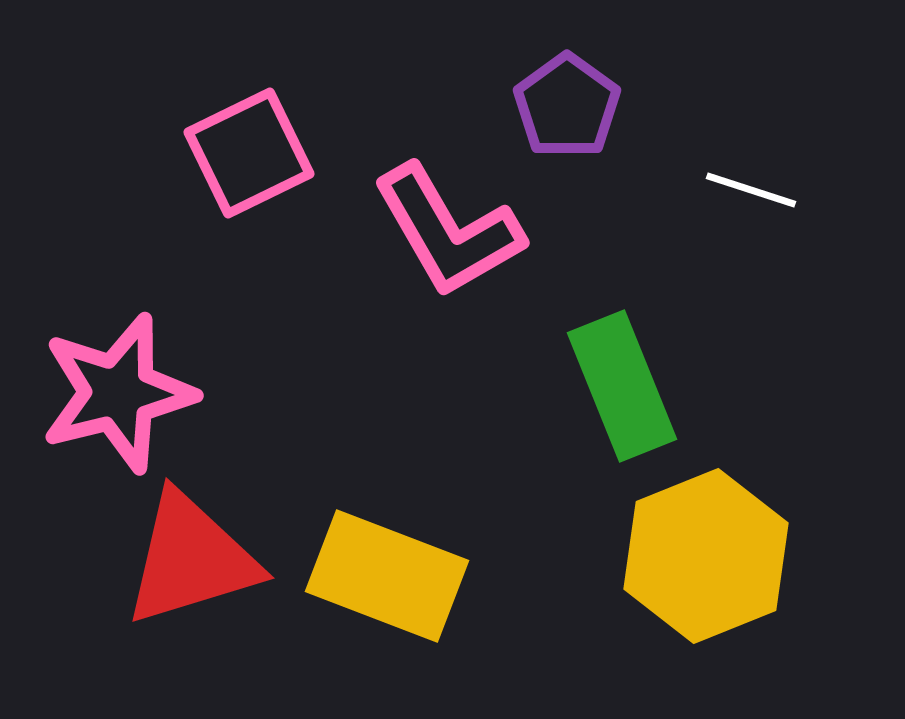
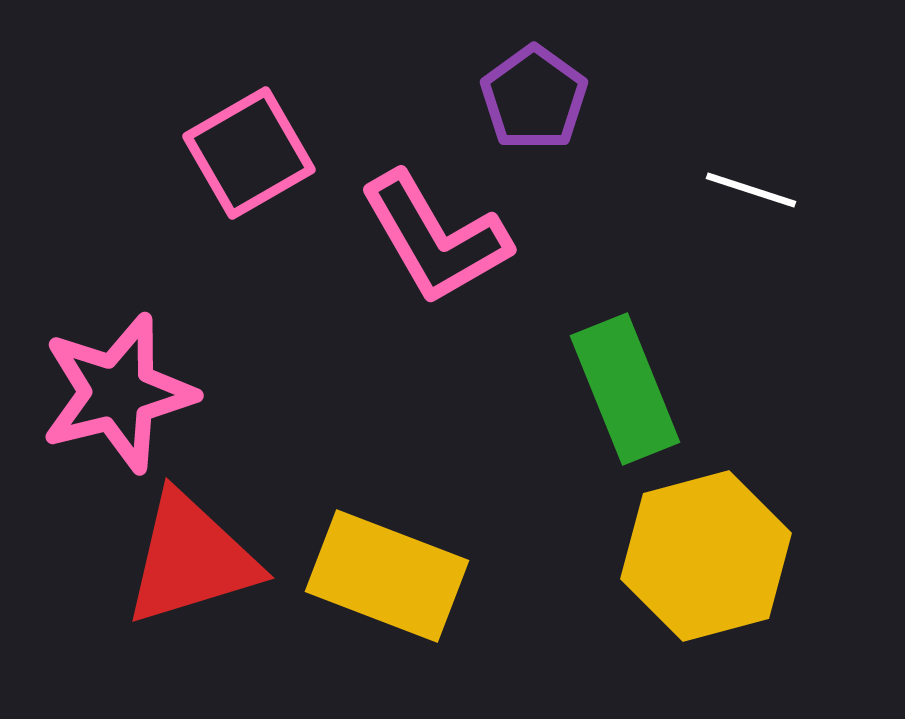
purple pentagon: moved 33 px left, 8 px up
pink square: rotated 4 degrees counterclockwise
pink L-shape: moved 13 px left, 7 px down
green rectangle: moved 3 px right, 3 px down
yellow hexagon: rotated 7 degrees clockwise
